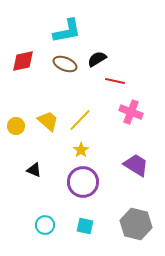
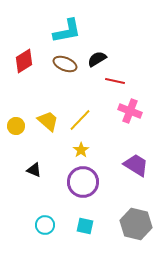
red diamond: moved 1 px right; rotated 20 degrees counterclockwise
pink cross: moved 1 px left, 1 px up
